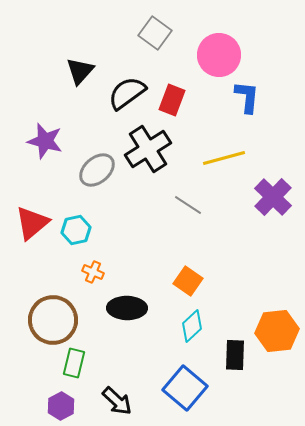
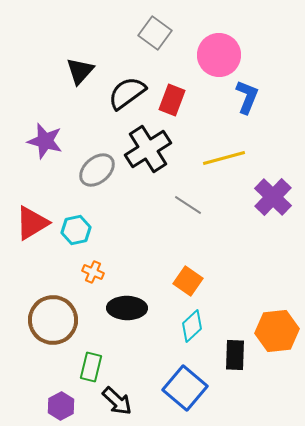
blue L-shape: rotated 16 degrees clockwise
red triangle: rotated 9 degrees clockwise
green rectangle: moved 17 px right, 4 px down
